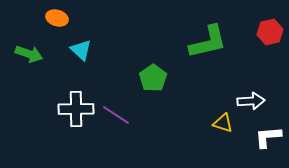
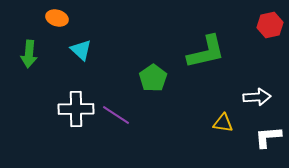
red hexagon: moved 7 px up
green L-shape: moved 2 px left, 10 px down
green arrow: rotated 76 degrees clockwise
white arrow: moved 6 px right, 4 px up
yellow triangle: rotated 10 degrees counterclockwise
